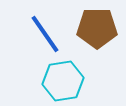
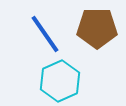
cyan hexagon: moved 3 px left; rotated 15 degrees counterclockwise
